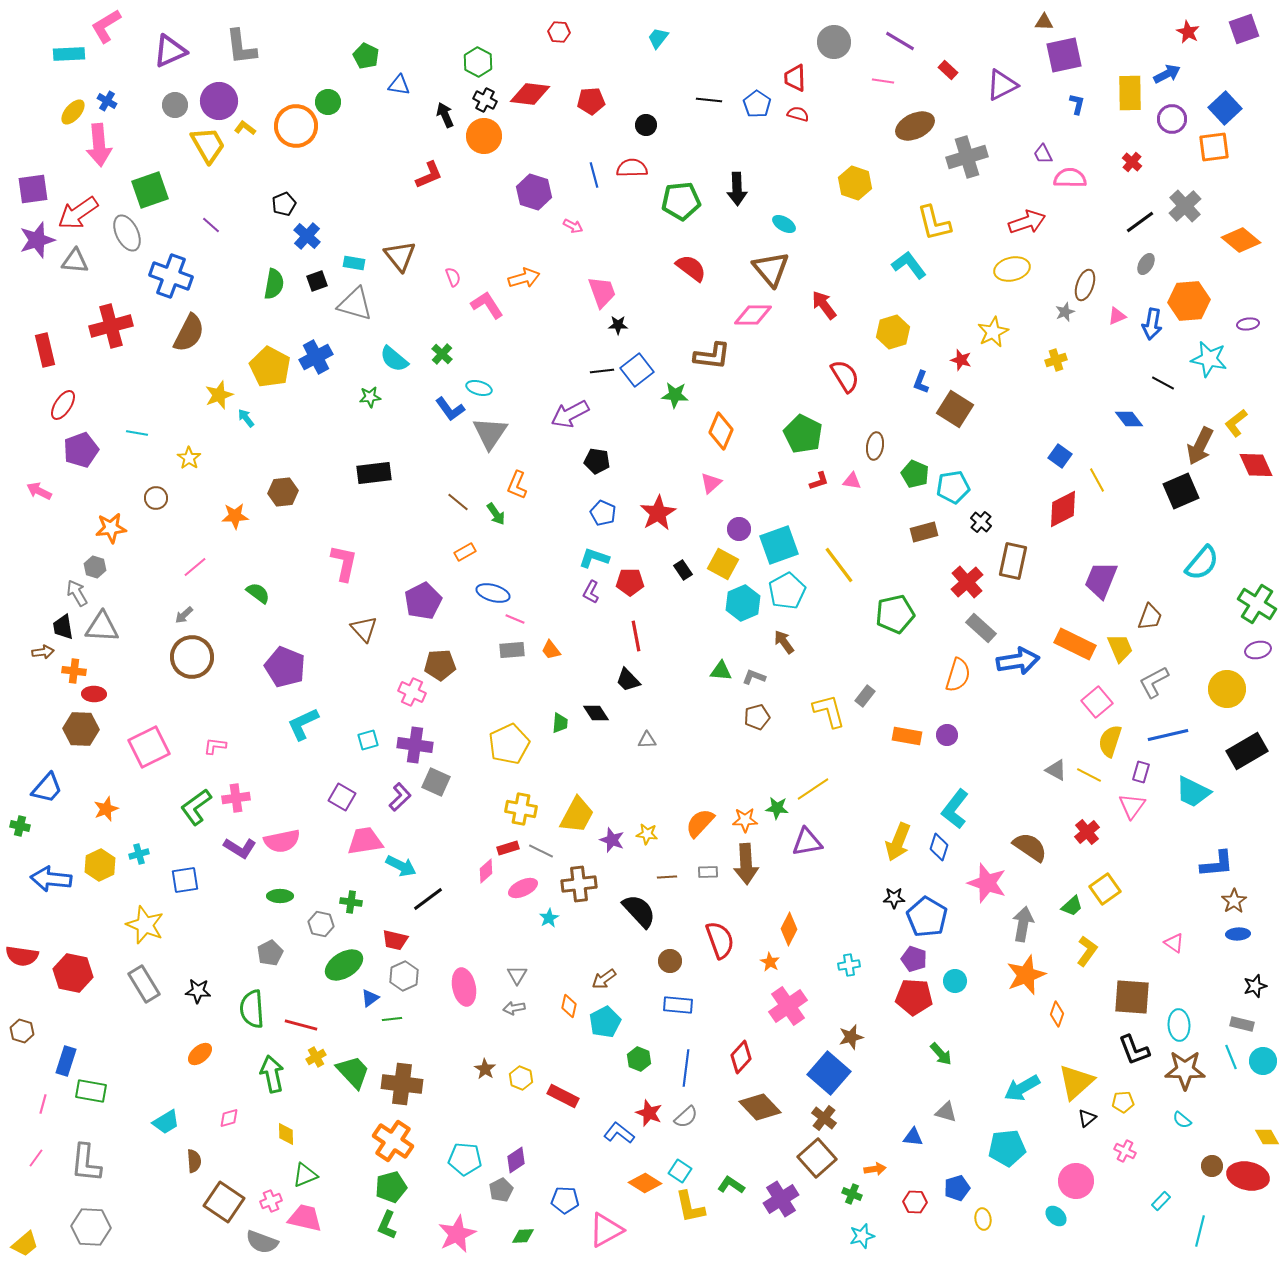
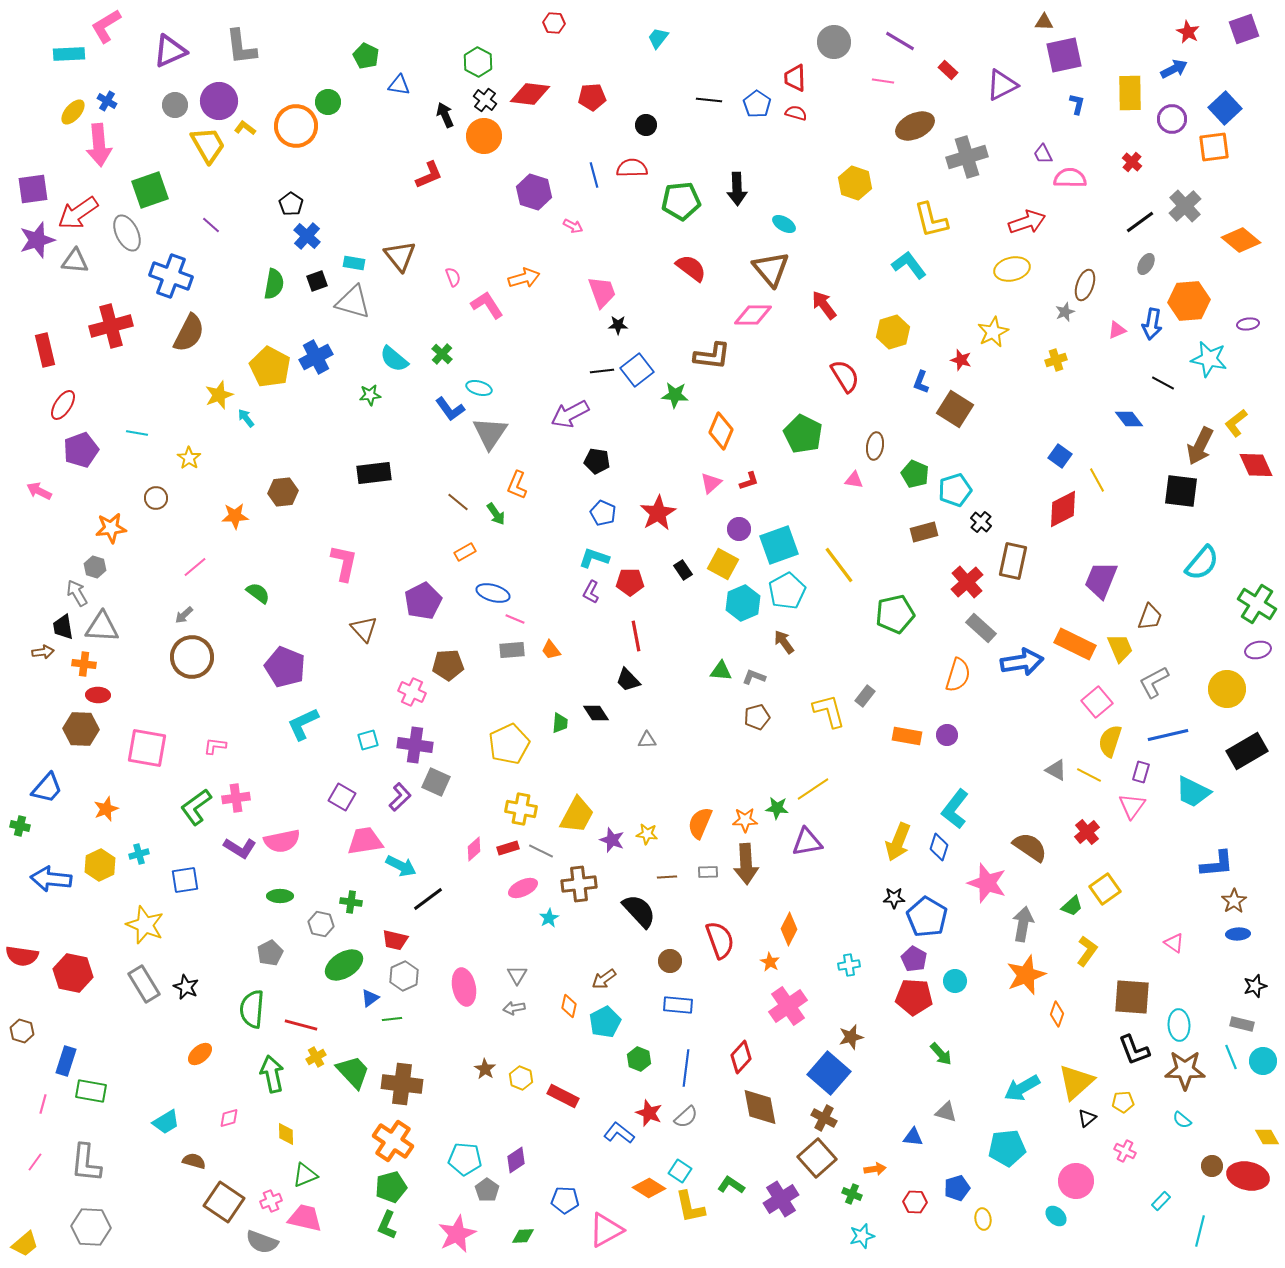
red hexagon at (559, 32): moved 5 px left, 9 px up
blue arrow at (1167, 74): moved 7 px right, 5 px up
black cross at (485, 100): rotated 10 degrees clockwise
red pentagon at (591, 101): moved 1 px right, 4 px up
red semicircle at (798, 114): moved 2 px left, 1 px up
black pentagon at (284, 204): moved 7 px right; rotated 15 degrees counterclockwise
yellow L-shape at (934, 223): moved 3 px left, 3 px up
gray triangle at (355, 304): moved 2 px left, 2 px up
pink triangle at (1117, 316): moved 14 px down
green star at (370, 397): moved 2 px up
red L-shape at (819, 481): moved 70 px left
pink triangle at (852, 481): moved 2 px right, 1 px up
cyan pentagon at (953, 487): moved 2 px right, 3 px down; rotated 8 degrees counterclockwise
black square at (1181, 491): rotated 30 degrees clockwise
blue arrow at (1018, 661): moved 4 px right, 1 px down
brown pentagon at (440, 665): moved 8 px right
orange cross at (74, 671): moved 10 px right, 7 px up
red ellipse at (94, 694): moved 4 px right, 1 px down
pink square at (149, 747): moved 2 px left, 1 px down; rotated 36 degrees clockwise
orange semicircle at (700, 823): rotated 20 degrees counterclockwise
pink diamond at (486, 871): moved 12 px left, 22 px up
purple pentagon at (914, 959): rotated 10 degrees clockwise
black star at (198, 991): moved 12 px left, 4 px up; rotated 20 degrees clockwise
green semicircle at (252, 1009): rotated 9 degrees clockwise
brown diamond at (760, 1107): rotated 33 degrees clockwise
brown cross at (824, 1118): rotated 10 degrees counterclockwise
pink line at (36, 1158): moved 1 px left, 4 px down
brown semicircle at (194, 1161): rotated 70 degrees counterclockwise
orange diamond at (645, 1183): moved 4 px right, 5 px down
gray pentagon at (501, 1190): moved 14 px left; rotated 10 degrees counterclockwise
